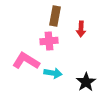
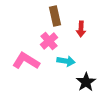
brown rectangle: rotated 24 degrees counterclockwise
pink cross: rotated 36 degrees counterclockwise
cyan arrow: moved 13 px right, 12 px up
